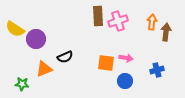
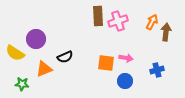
orange arrow: rotated 21 degrees clockwise
yellow semicircle: moved 24 px down
